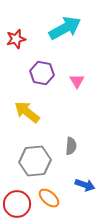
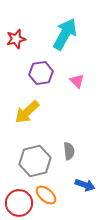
cyan arrow: moved 6 px down; rotated 32 degrees counterclockwise
purple hexagon: moved 1 px left; rotated 20 degrees counterclockwise
pink triangle: rotated 14 degrees counterclockwise
yellow arrow: rotated 80 degrees counterclockwise
gray semicircle: moved 2 px left, 5 px down; rotated 12 degrees counterclockwise
gray hexagon: rotated 8 degrees counterclockwise
orange ellipse: moved 3 px left, 3 px up
red circle: moved 2 px right, 1 px up
